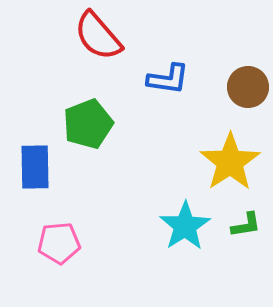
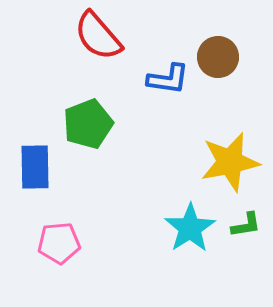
brown circle: moved 30 px left, 30 px up
yellow star: rotated 22 degrees clockwise
cyan star: moved 5 px right, 2 px down
